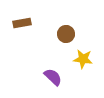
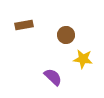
brown rectangle: moved 2 px right, 2 px down
brown circle: moved 1 px down
